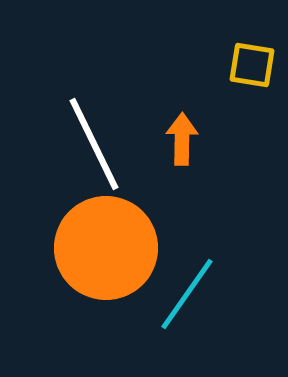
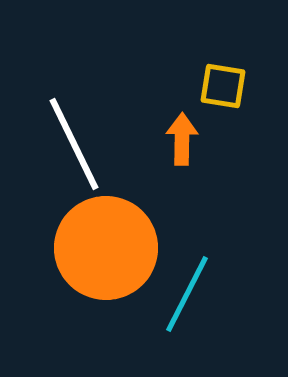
yellow square: moved 29 px left, 21 px down
white line: moved 20 px left
cyan line: rotated 8 degrees counterclockwise
